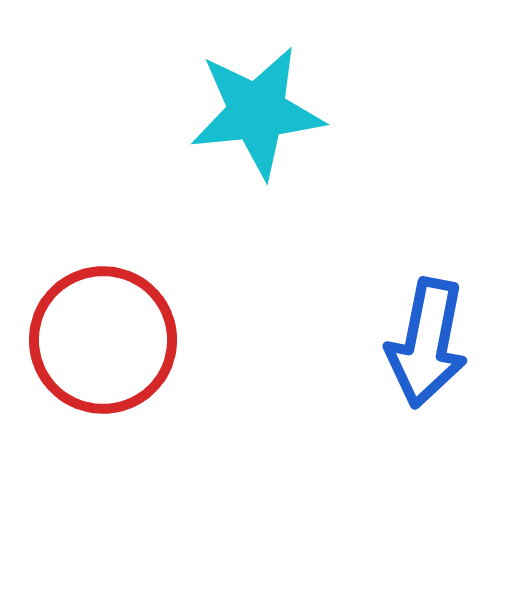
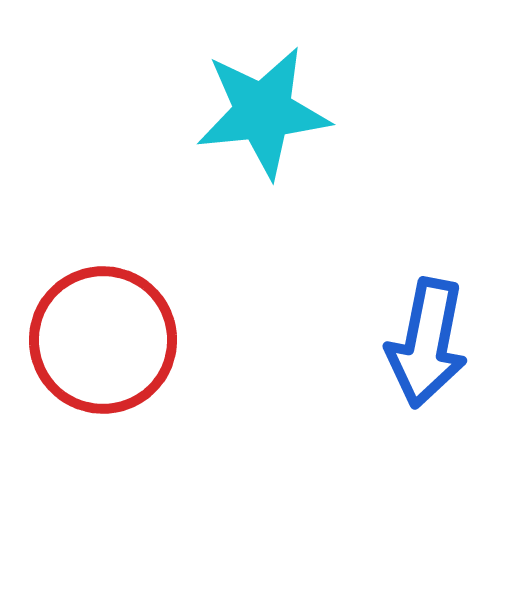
cyan star: moved 6 px right
